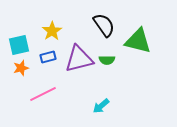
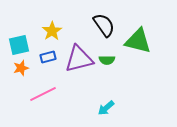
cyan arrow: moved 5 px right, 2 px down
